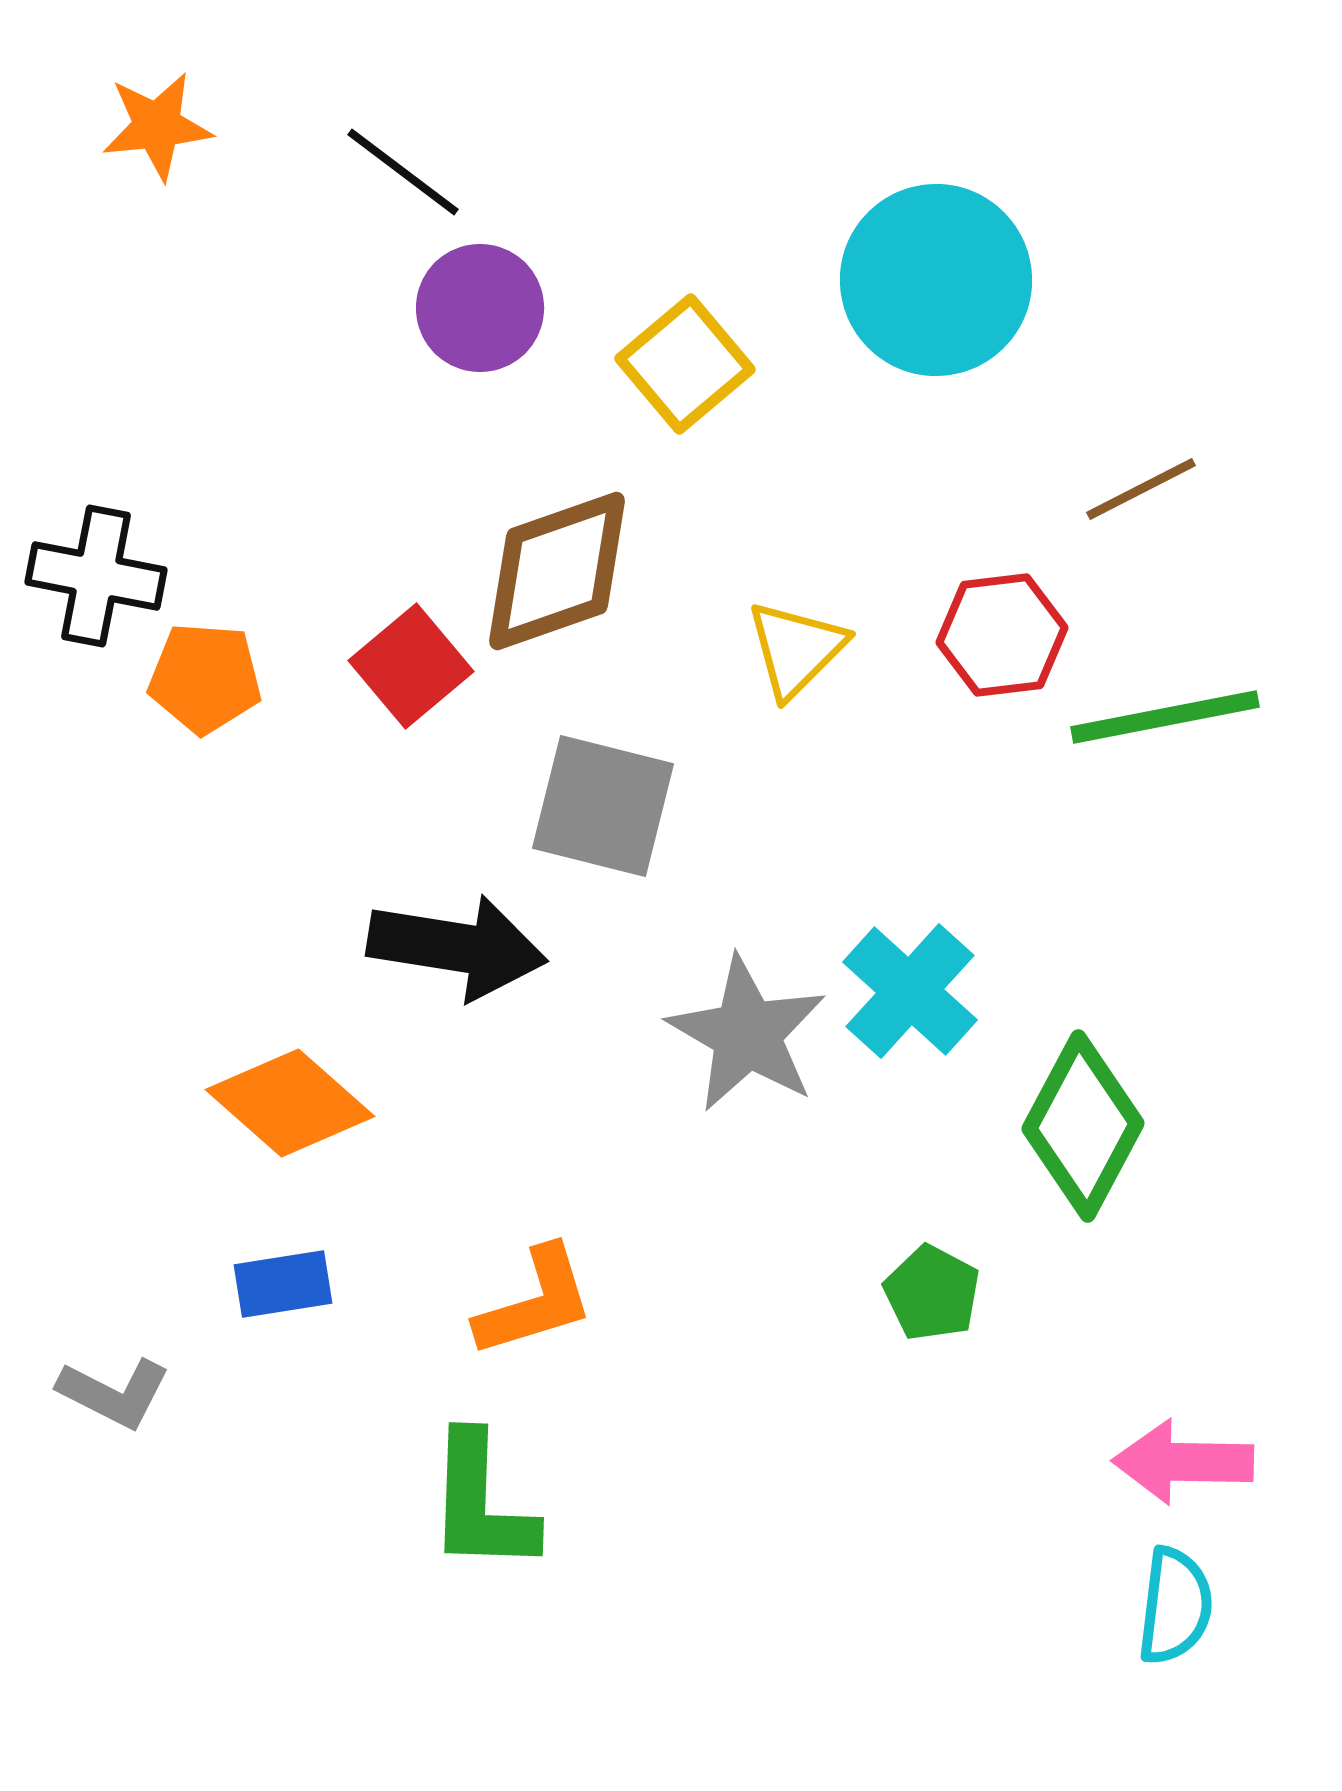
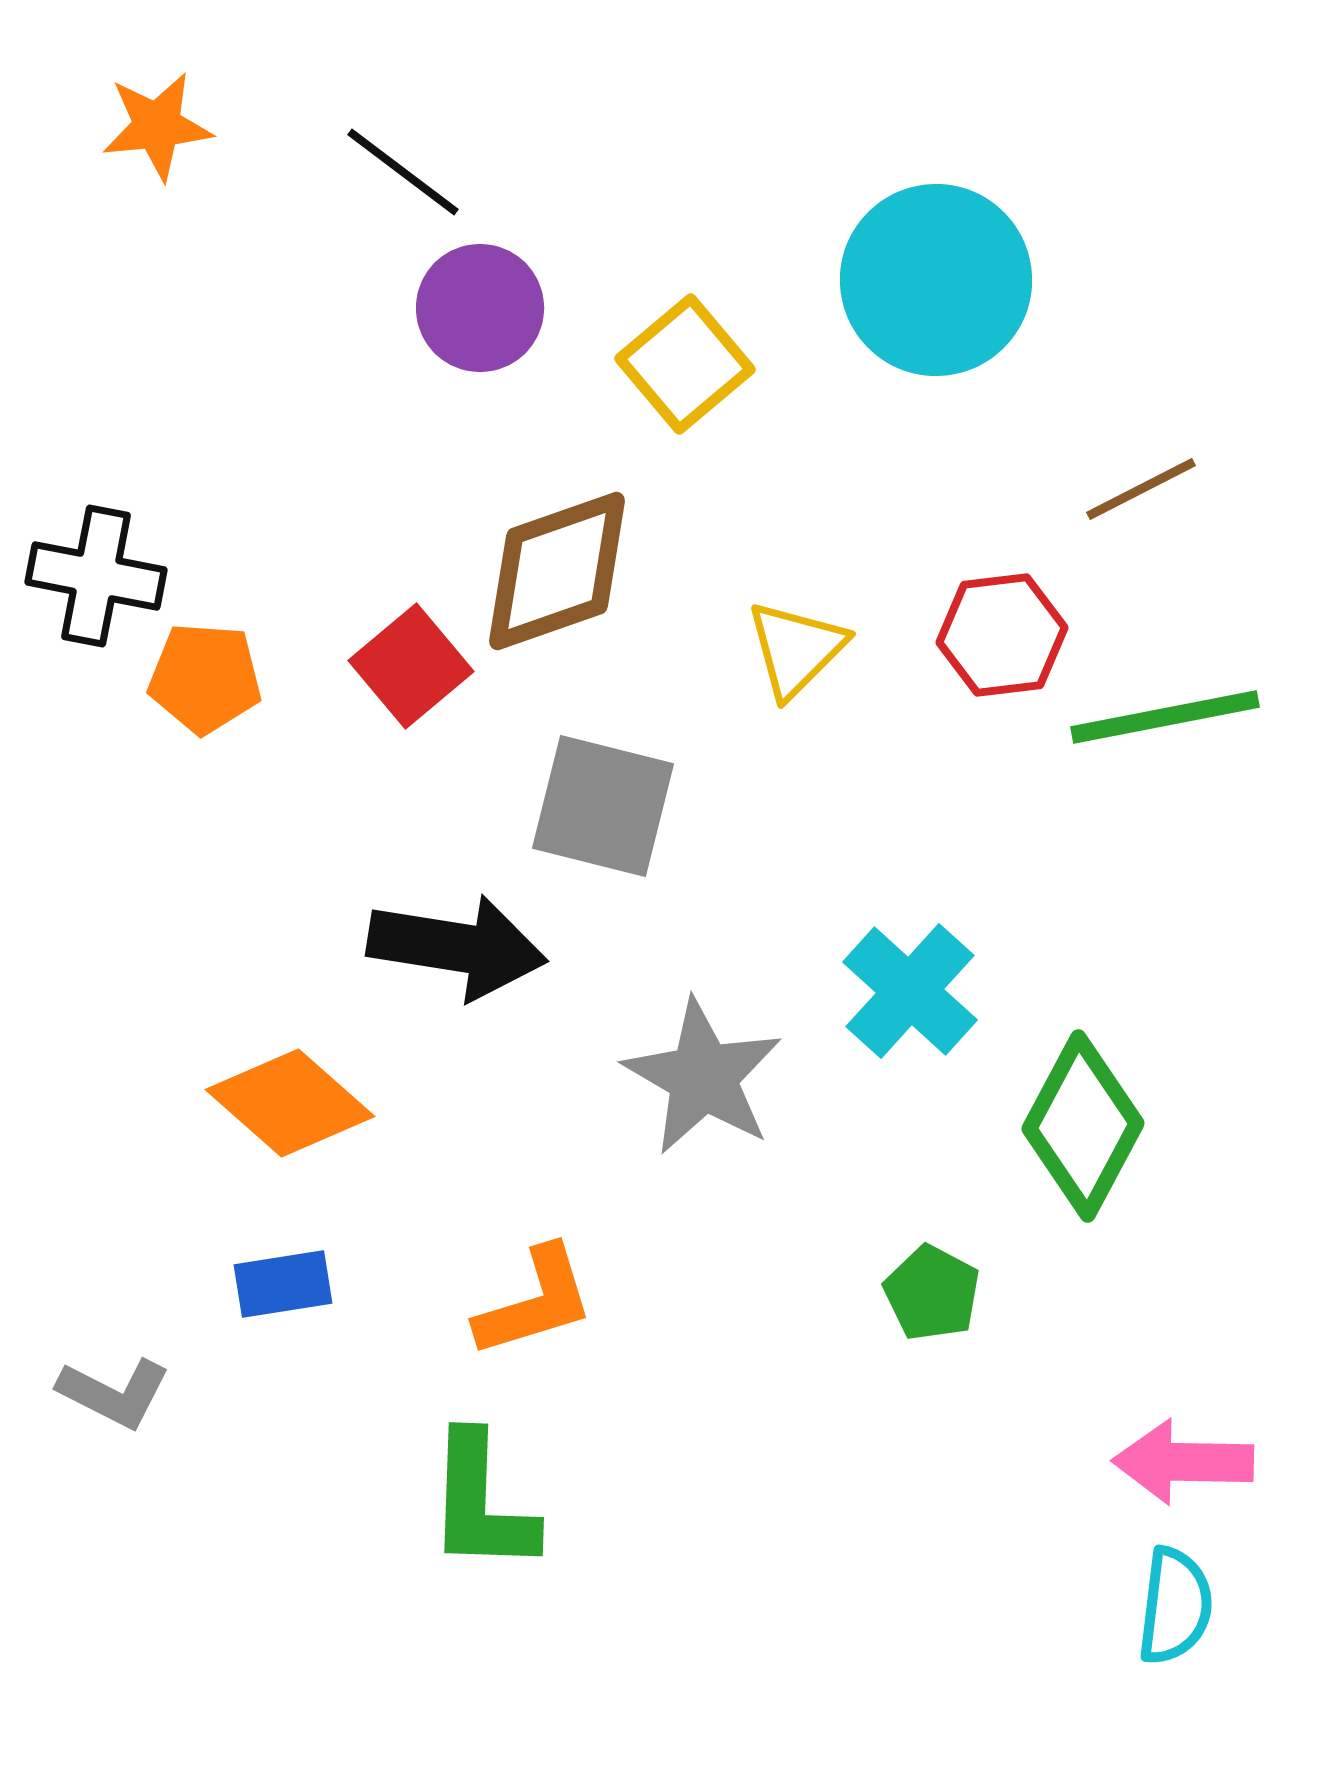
gray star: moved 44 px left, 43 px down
